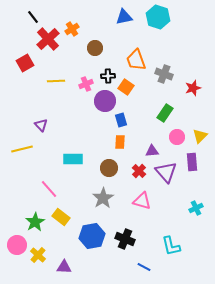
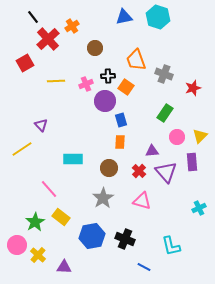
orange cross at (72, 29): moved 3 px up
yellow line at (22, 149): rotated 20 degrees counterclockwise
cyan cross at (196, 208): moved 3 px right
